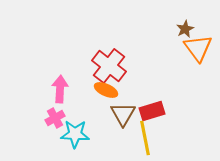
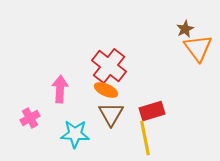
brown triangle: moved 12 px left
pink cross: moved 25 px left
